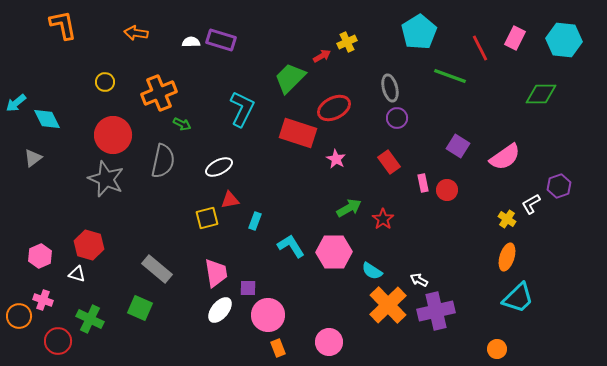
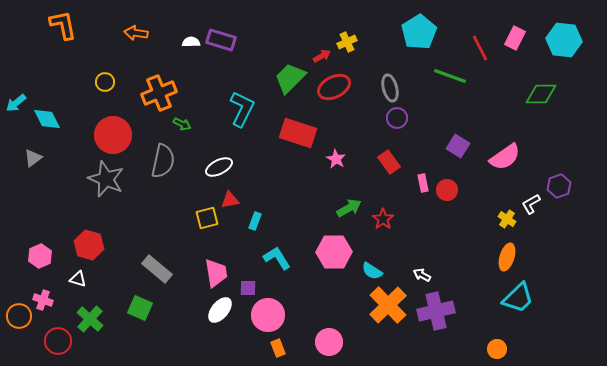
red ellipse at (334, 108): moved 21 px up
cyan L-shape at (291, 246): moved 14 px left, 12 px down
white triangle at (77, 274): moved 1 px right, 5 px down
white arrow at (419, 280): moved 3 px right, 5 px up
green cross at (90, 319): rotated 16 degrees clockwise
